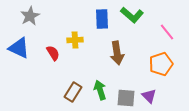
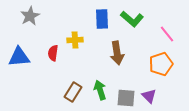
green L-shape: moved 4 px down
pink line: moved 2 px down
blue triangle: moved 9 px down; rotated 30 degrees counterclockwise
red semicircle: rotated 140 degrees counterclockwise
